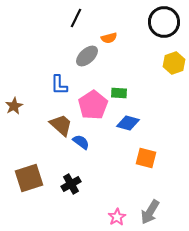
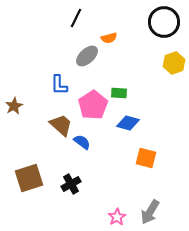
blue semicircle: moved 1 px right
